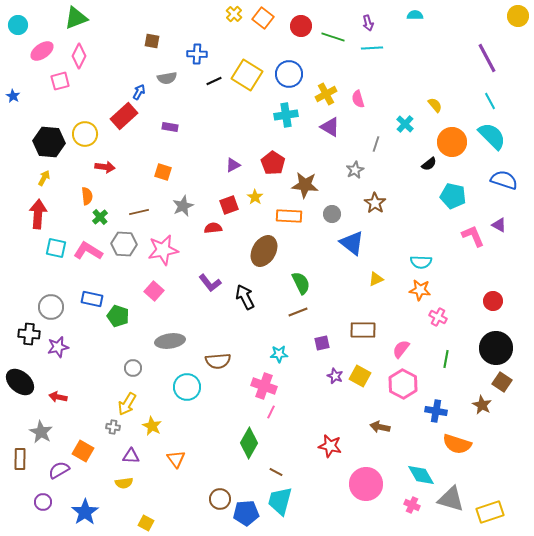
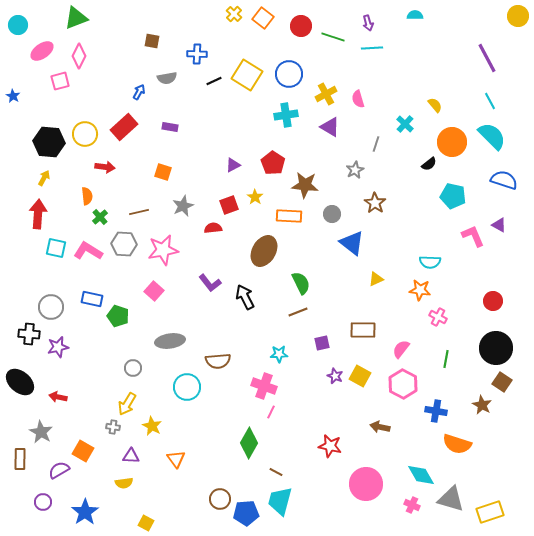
red rectangle at (124, 116): moved 11 px down
cyan semicircle at (421, 262): moved 9 px right
